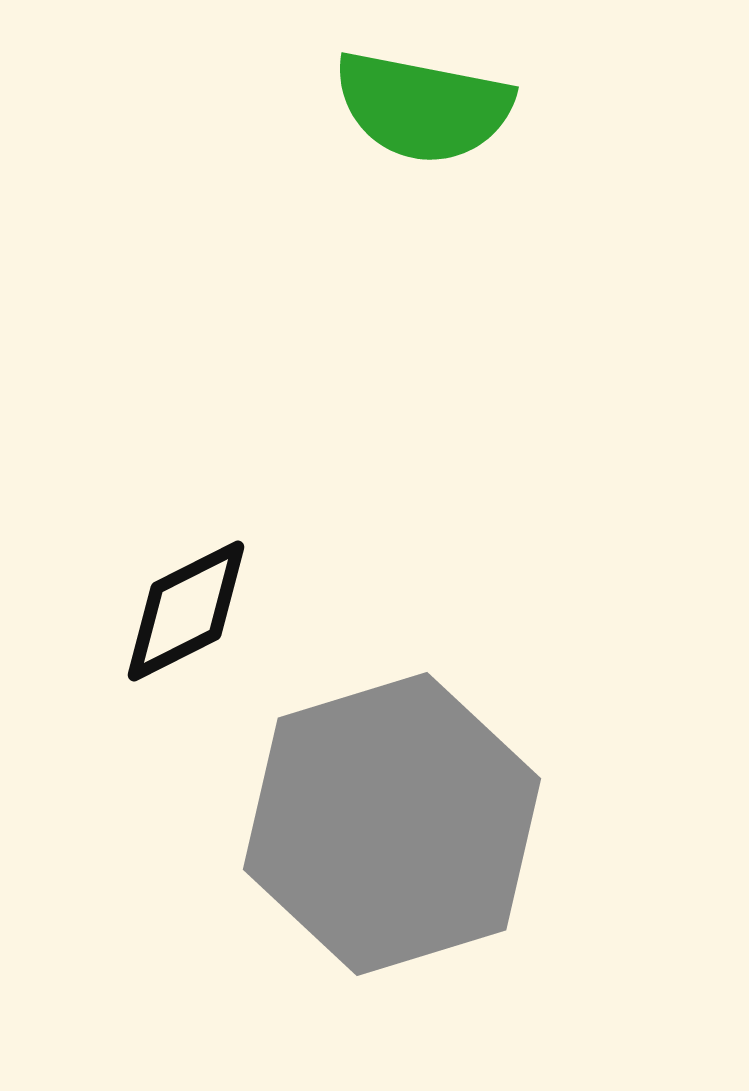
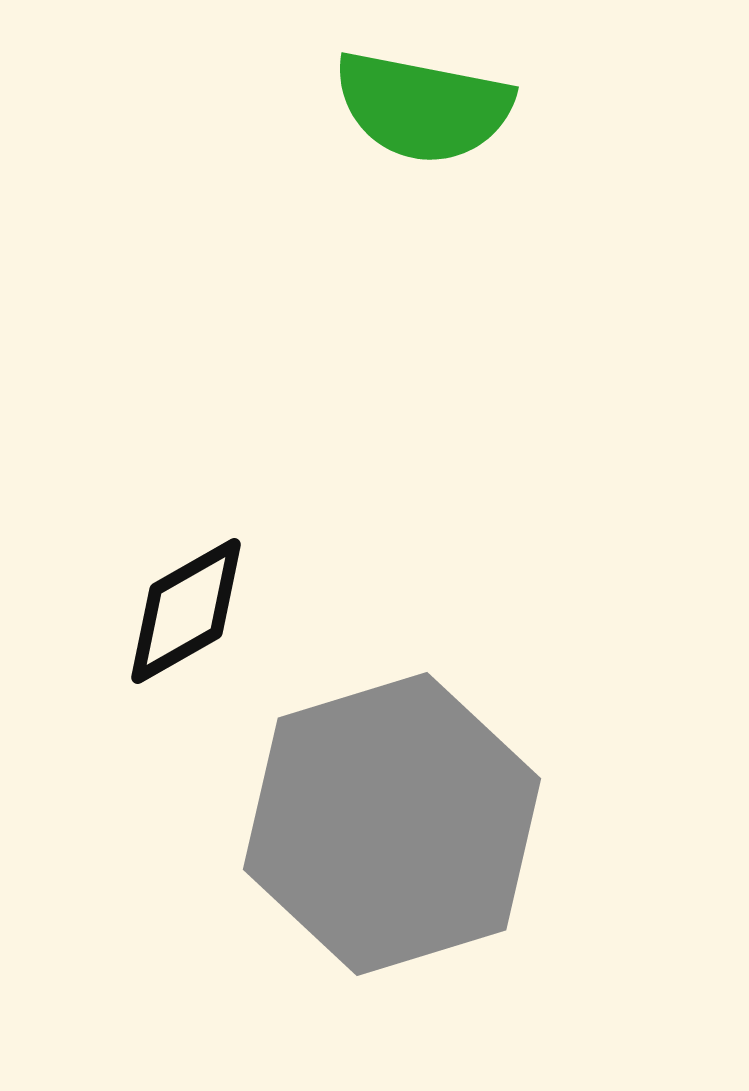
black diamond: rotated 3 degrees counterclockwise
